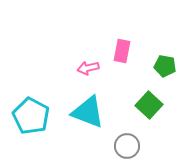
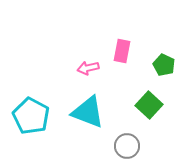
green pentagon: moved 1 px left, 1 px up; rotated 15 degrees clockwise
